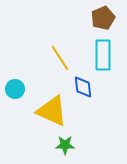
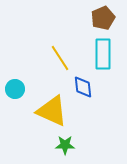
cyan rectangle: moved 1 px up
